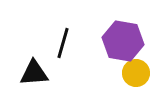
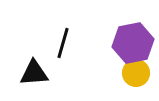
purple hexagon: moved 10 px right, 2 px down; rotated 21 degrees counterclockwise
